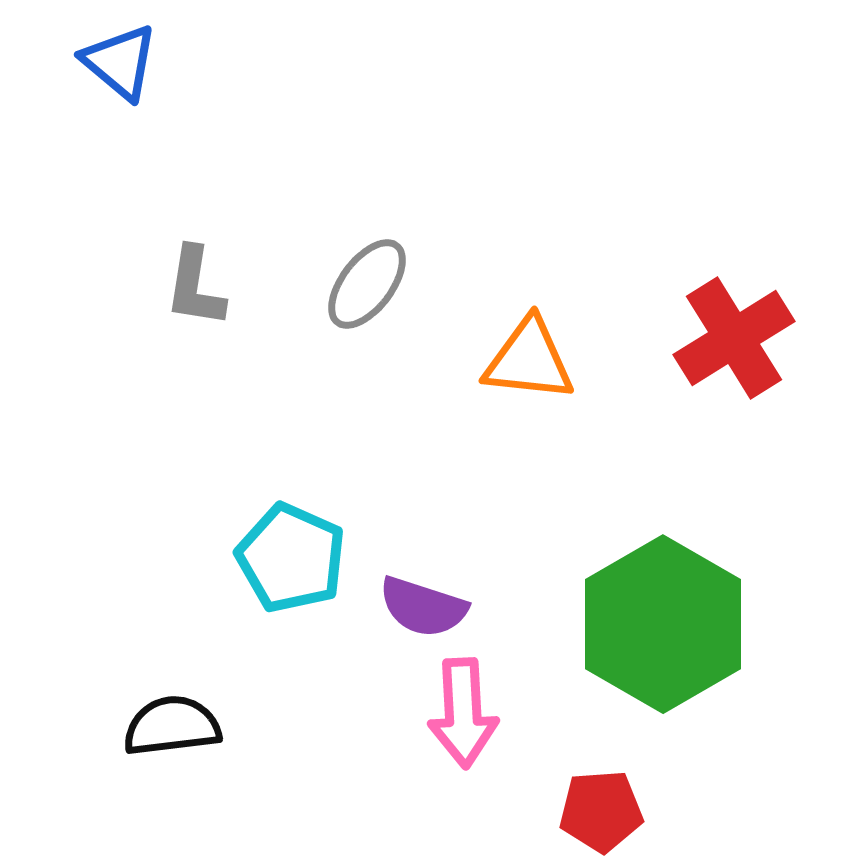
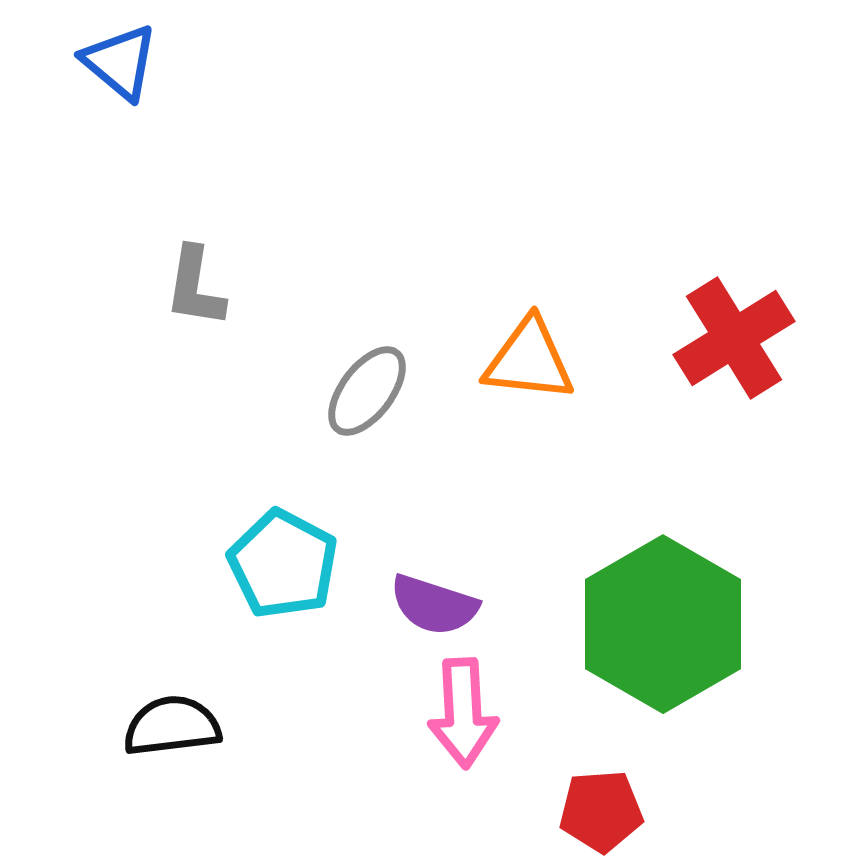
gray ellipse: moved 107 px down
cyan pentagon: moved 8 px left, 6 px down; rotated 4 degrees clockwise
purple semicircle: moved 11 px right, 2 px up
